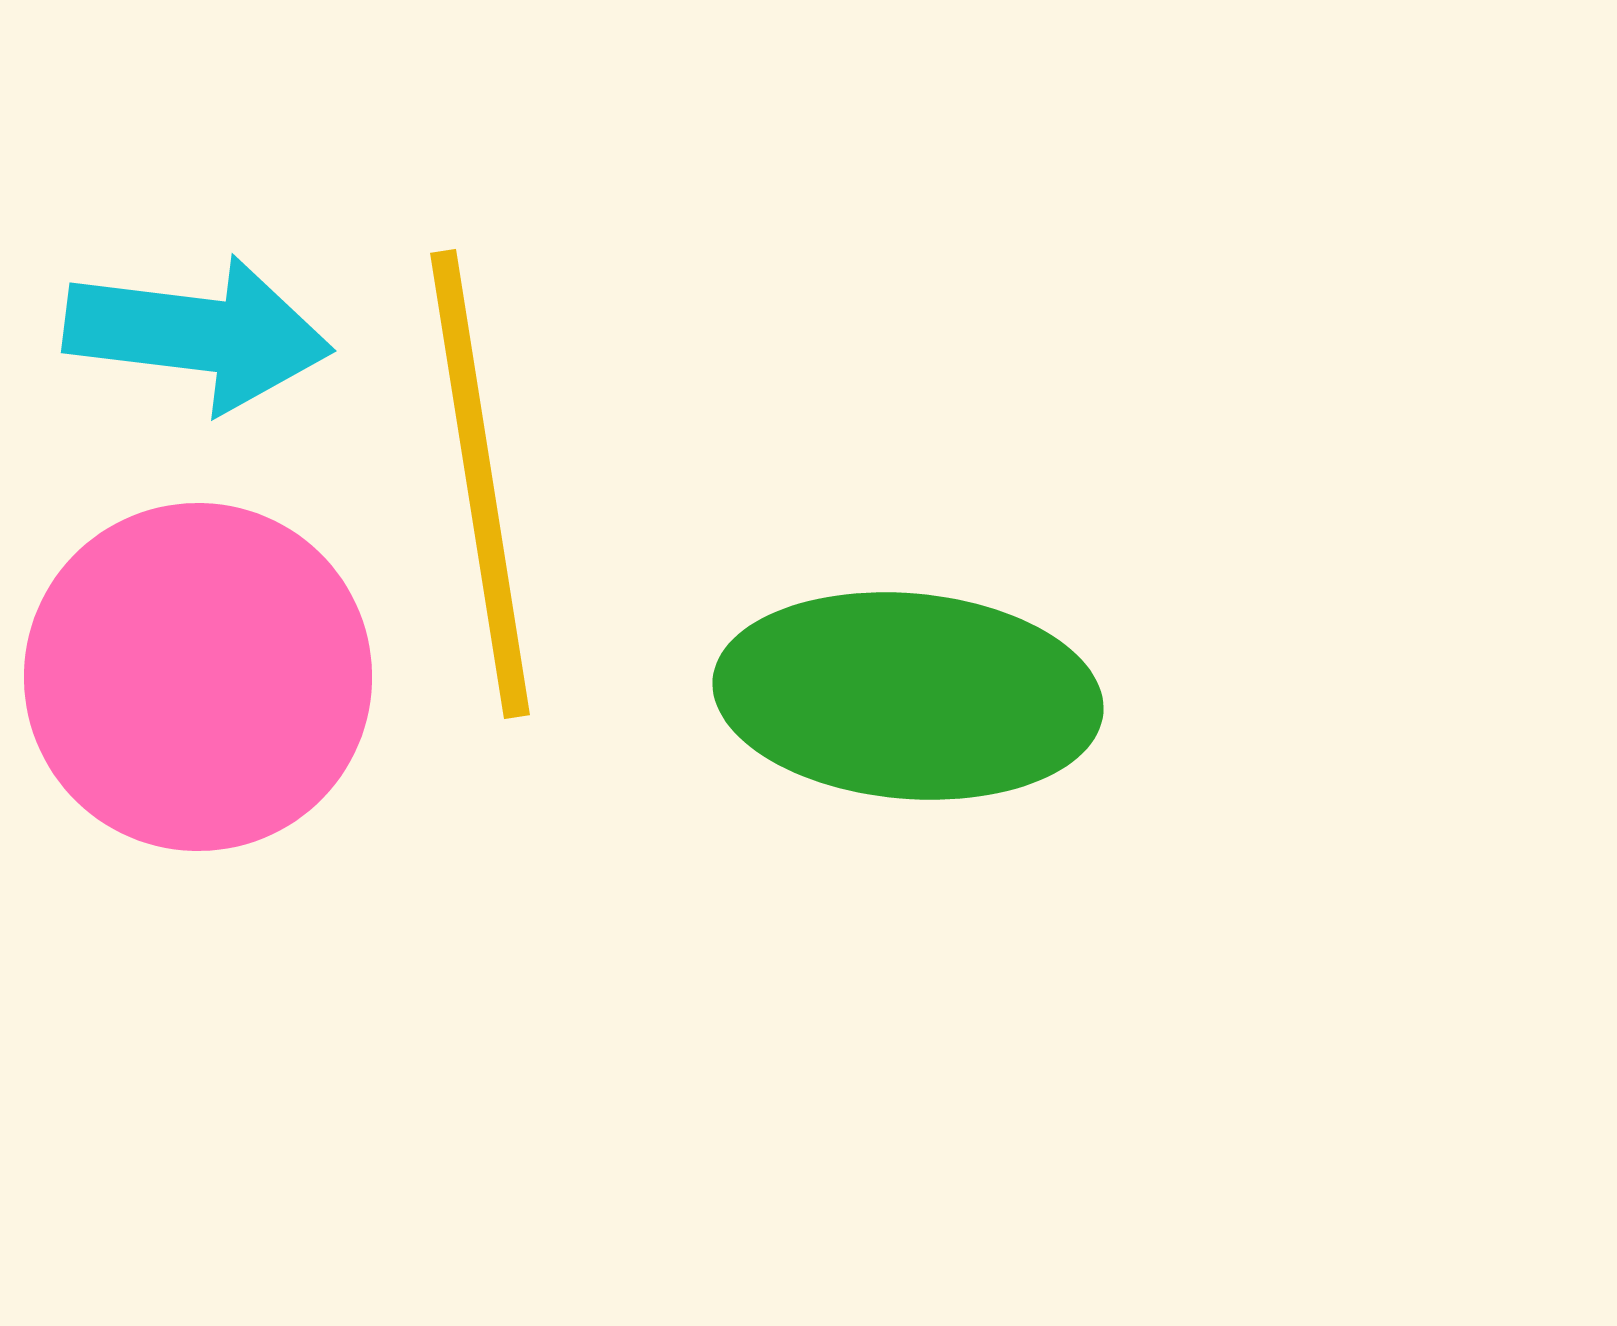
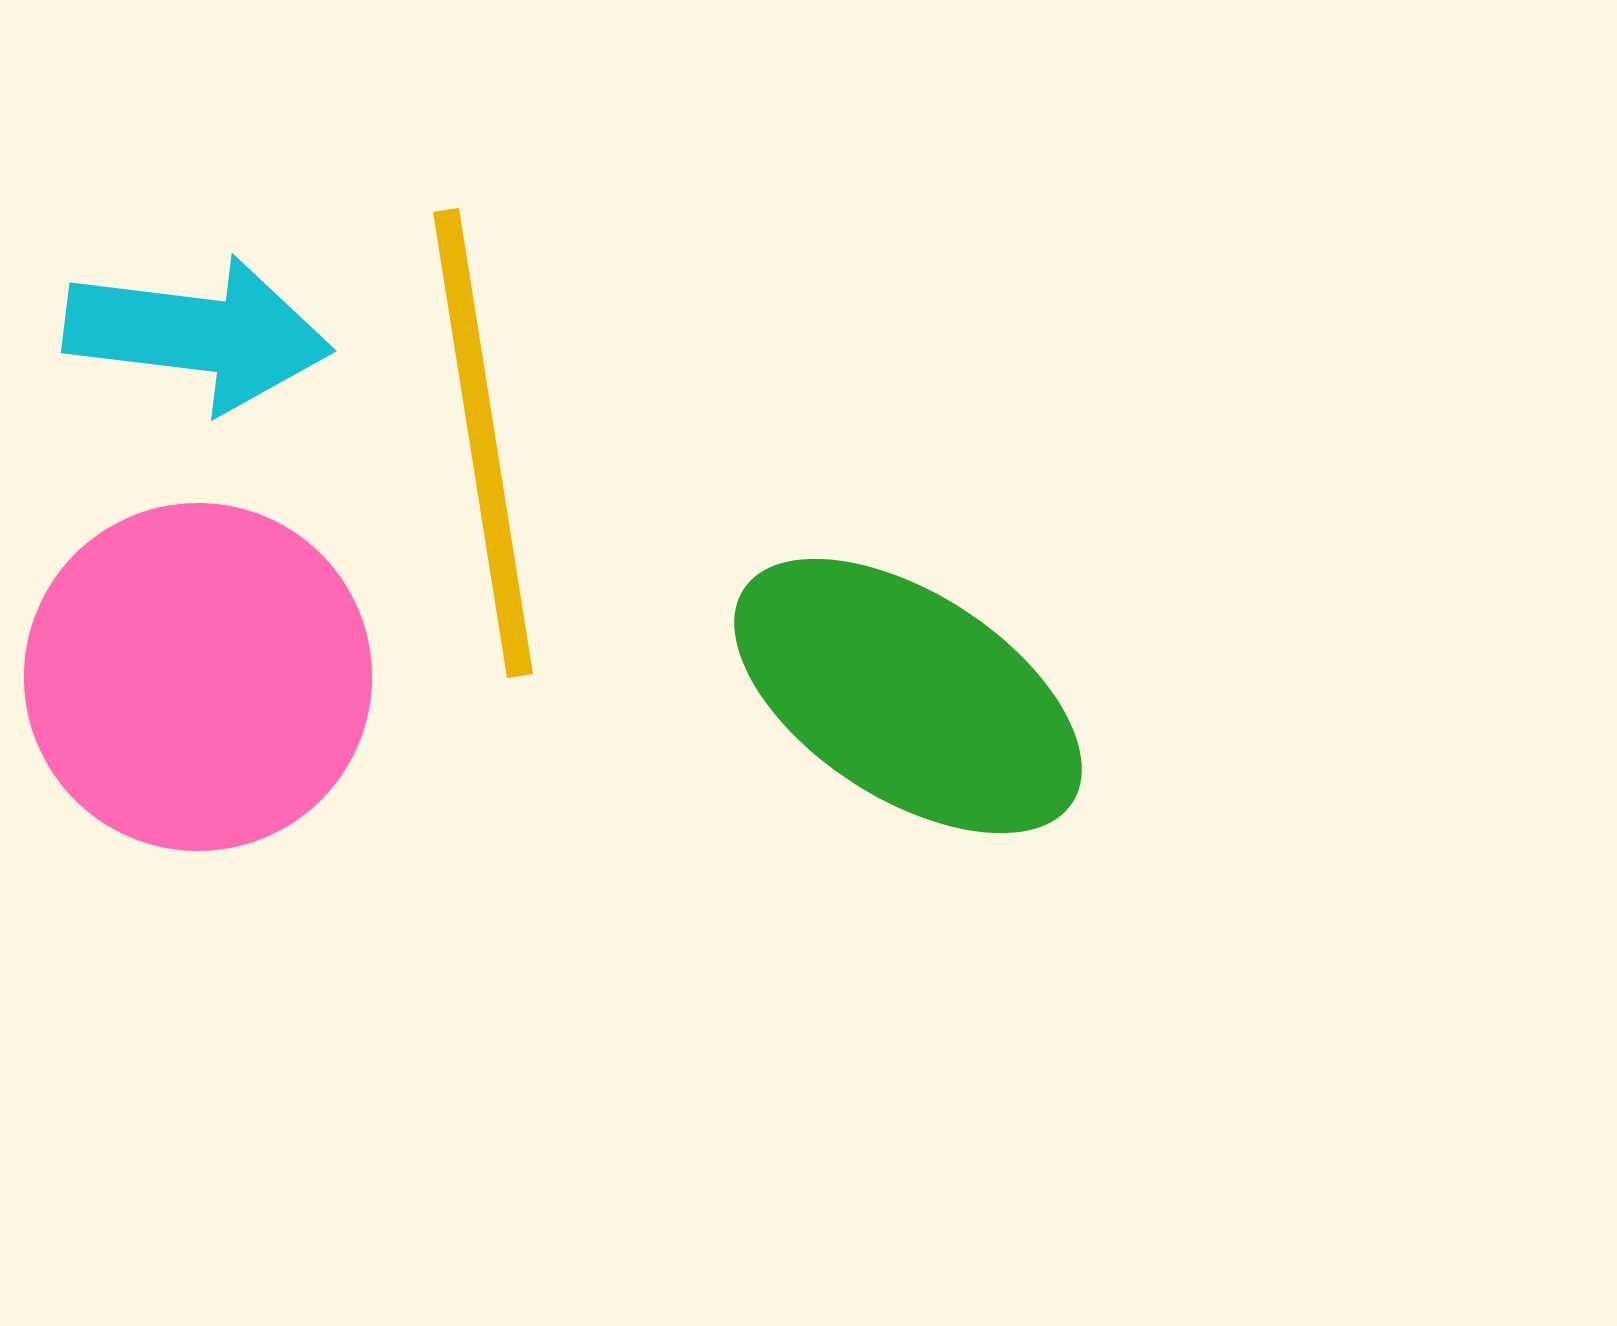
yellow line: moved 3 px right, 41 px up
green ellipse: rotated 28 degrees clockwise
